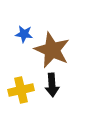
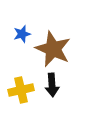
blue star: moved 2 px left; rotated 24 degrees counterclockwise
brown star: moved 1 px right, 1 px up
